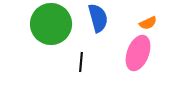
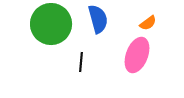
blue semicircle: moved 1 px down
orange semicircle: rotated 12 degrees counterclockwise
pink ellipse: moved 1 px left, 2 px down
